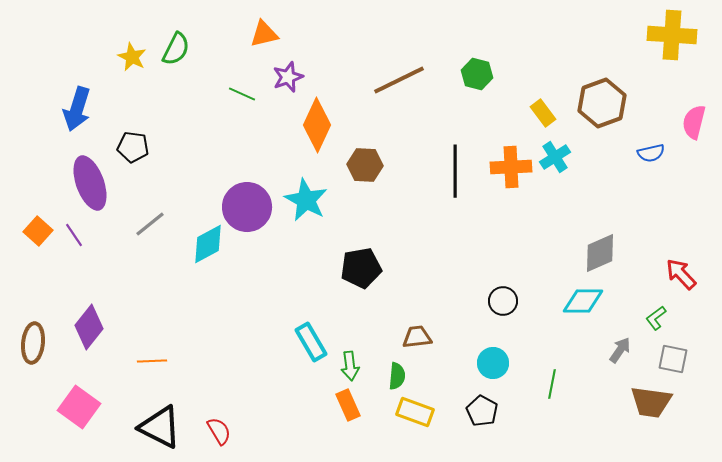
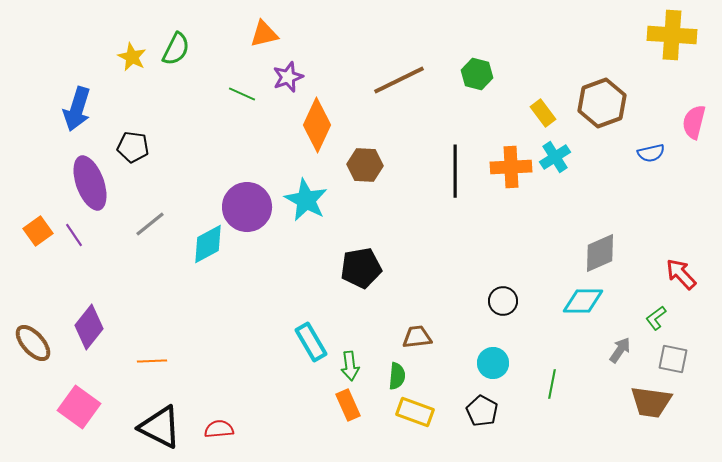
orange square at (38, 231): rotated 12 degrees clockwise
brown ellipse at (33, 343): rotated 48 degrees counterclockwise
red semicircle at (219, 431): moved 2 px up; rotated 64 degrees counterclockwise
